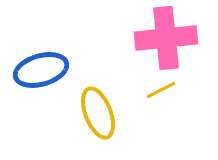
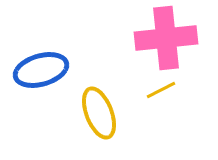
yellow ellipse: moved 1 px right
